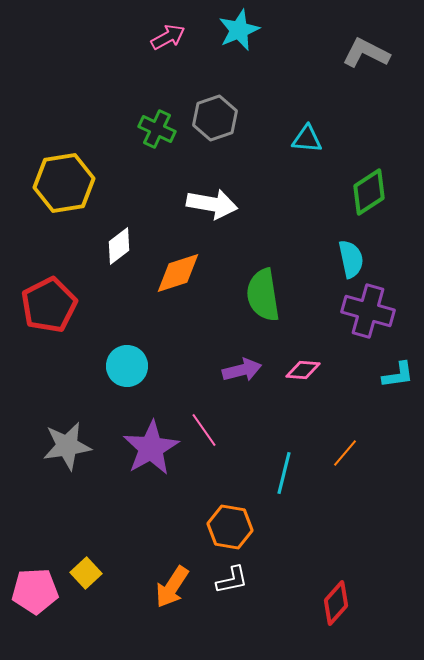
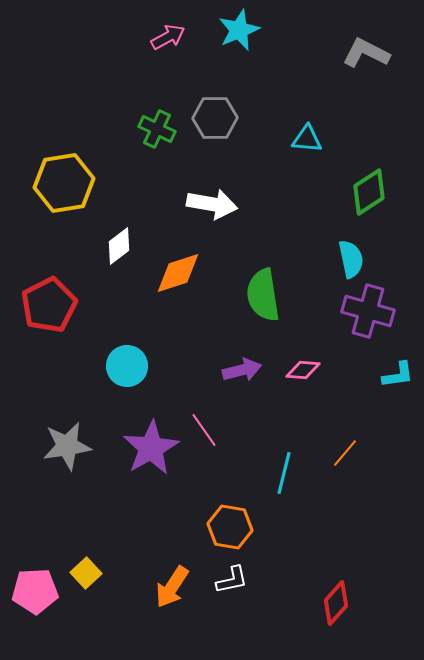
gray hexagon: rotated 18 degrees clockwise
